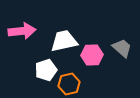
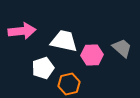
white trapezoid: rotated 24 degrees clockwise
white pentagon: moved 3 px left, 2 px up
